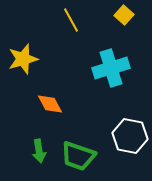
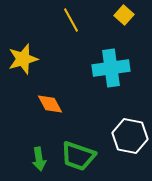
cyan cross: rotated 9 degrees clockwise
green arrow: moved 8 px down
